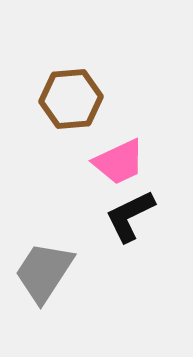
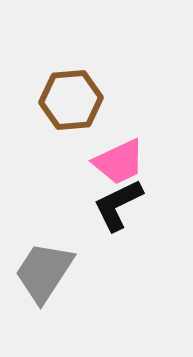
brown hexagon: moved 1 px down
black L-shape: moved 12 px left, 11 px up
